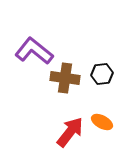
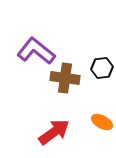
purple L-shape: moved 2 px right
black hexagon: moved 6 px up
red arrow: moved 16 px left; rotated 16 degrees clockwise
